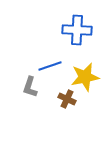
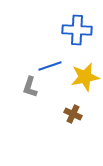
brown cross: moved 6 px right, 15 px down
